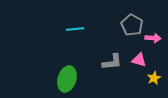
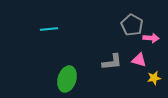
cyan line: moved 26 px left
pink arrow: moved 2 px left
yellow star: rotated 16 degrees clockwise
